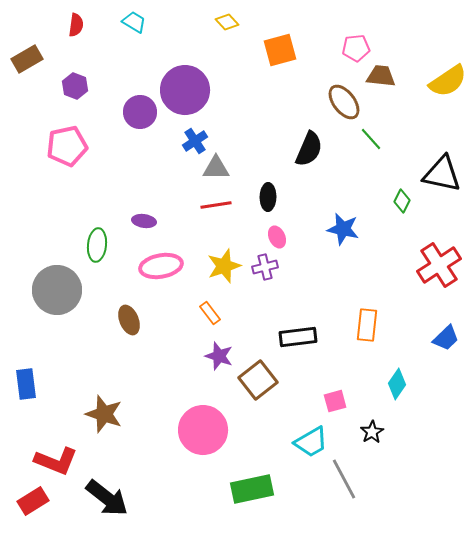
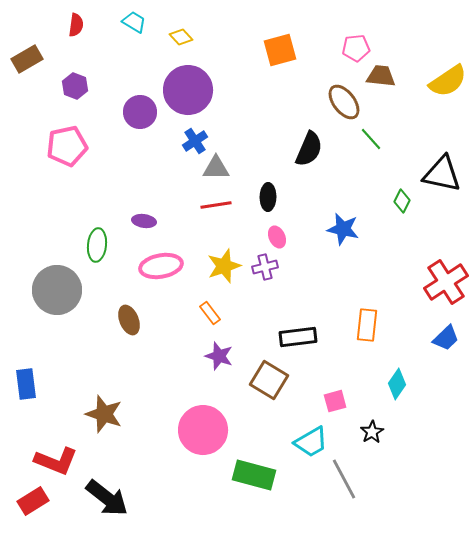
yellow diamond at (227, 22): moved 46 px left, 15 px down
purple circle at (185, 90): moved 3 px right
red cross at (439, 265): moved 7 px right, 17 px down
brown square at (258, 380): moved 11 px right; rotated 21 degrees counterclockwise
green rectangle at (252, 489): moved 2 px right, 14 px up; rotated 27 degrees clockwise
